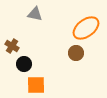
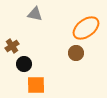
brown cross: rotated 24 degrees clockwise
